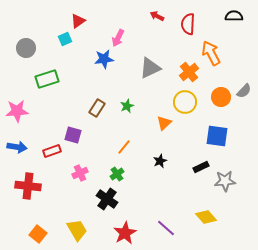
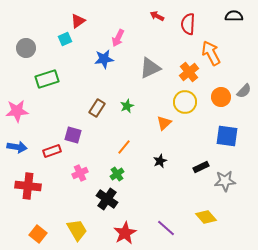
blue square: moved 10 px right
